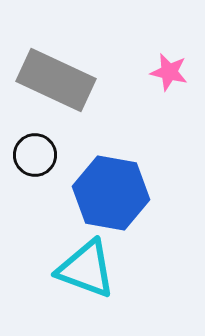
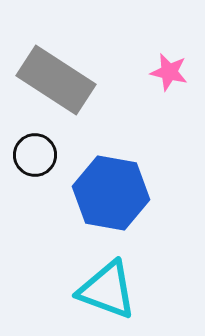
gray rectangle: rotated 8 degrees clockwise
cyan triangle: moved 21 px right, 21 px down
